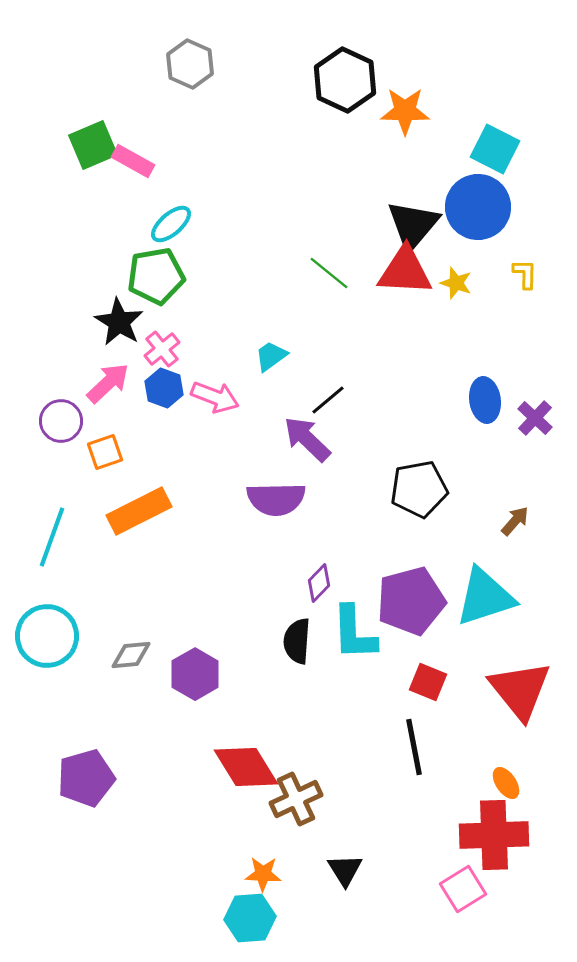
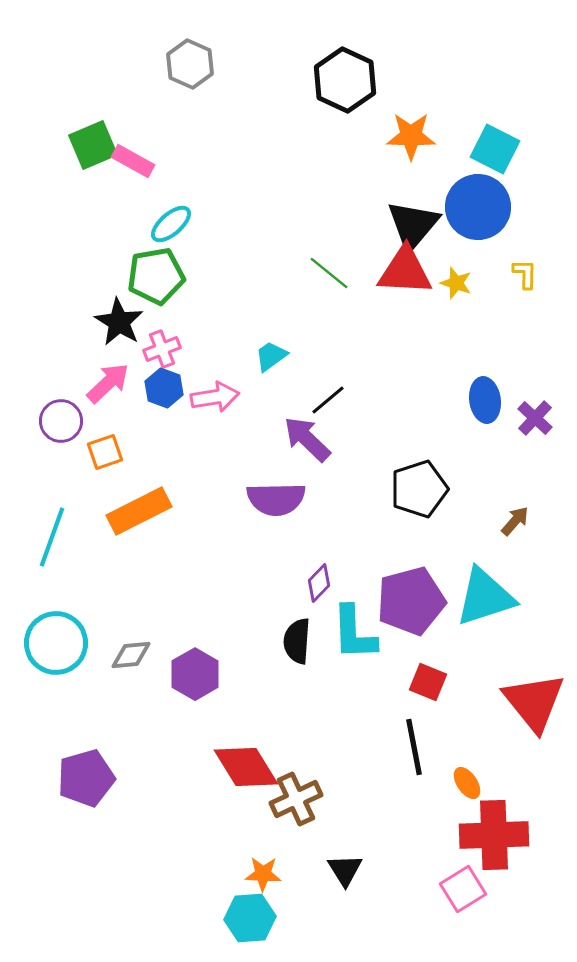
orange star at (405, 111): moved 6 px right, 25 px down
pink cross at (162, 349): rotated 18 degrees clockwise
pink arrow at (215, 397): rotated 30 degrees counterclockwise
black pentagon at (419, 489): rotated 8 degrees counterclockwise
cyan circle at (47, 636): moved 9 px right, 7 px down
red triangle at (520, 690): moved 14 px right, 12 px down
orange ellipse at (506, 783): moved 39 px left
